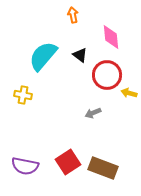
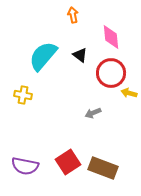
red circle: moved 4 px right, 2 px up
